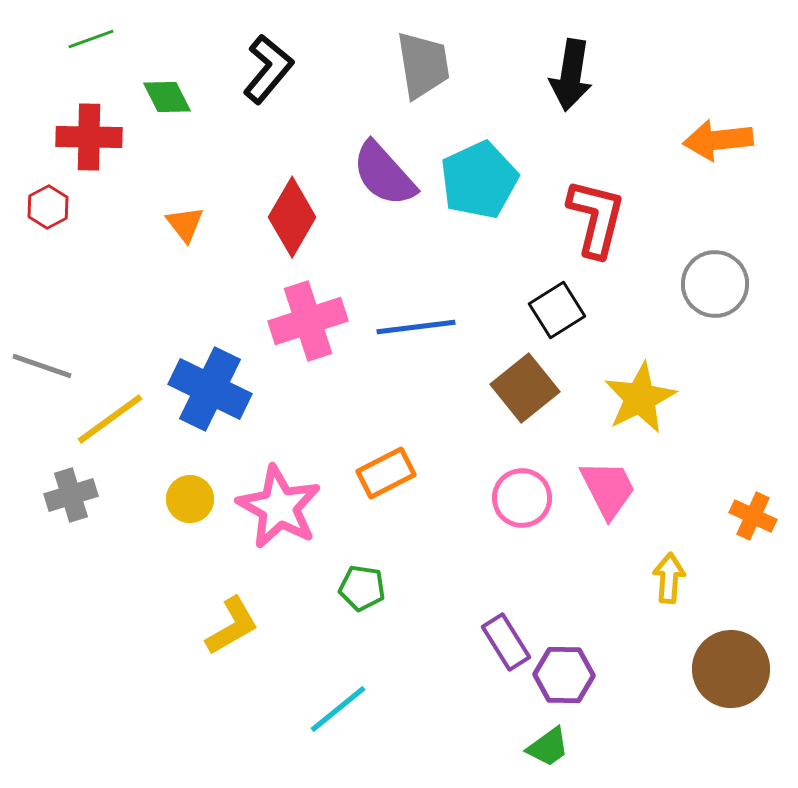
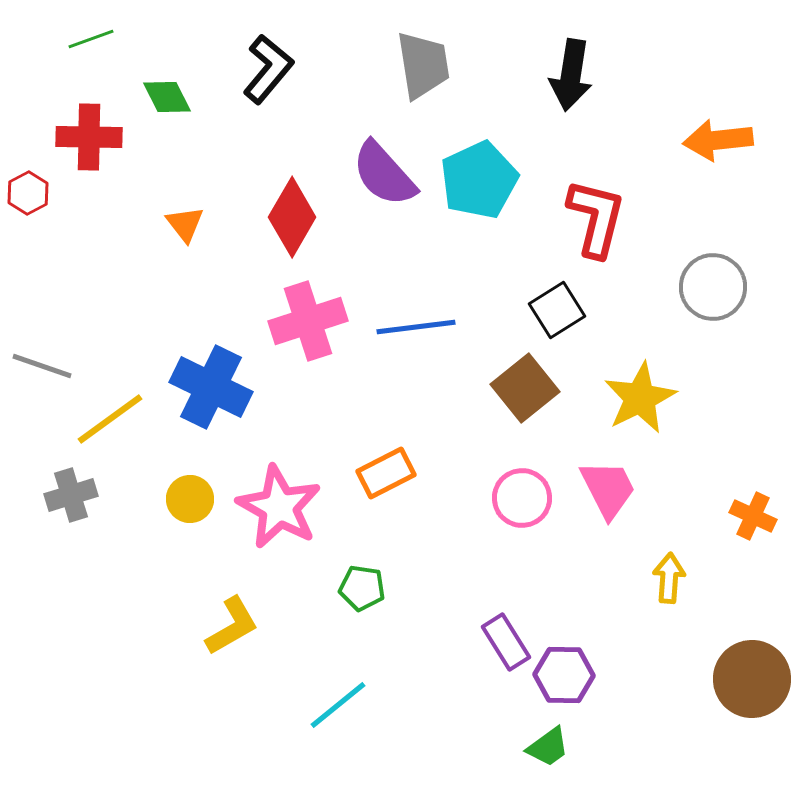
red hexagon: moved 20 px left, 14 px up
gray circle: moved 2 px left, 3 px down
blue cross: moved 1 px right, 2 px up
brown circle: moved 21 px right, 10 px down
cyan line: moved 4 px up
